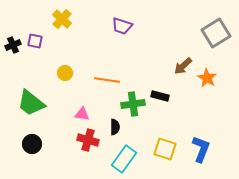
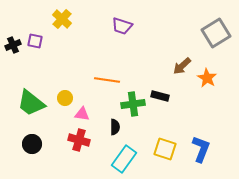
brown arrow: moved 1 px left
yellow circle: moved 25 px down
red cross: moved 9 px left
